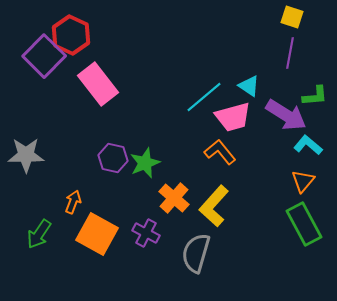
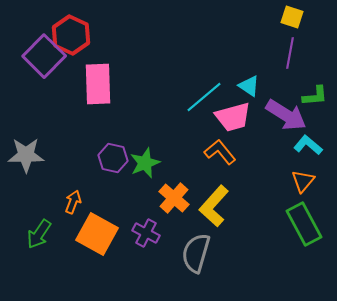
pink rectangle: rotated 36 degrees clockwise
